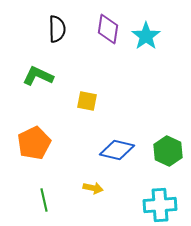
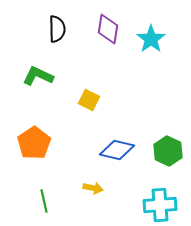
cyan star: moved 5 px right, 3 px down
yellow square: moved 2 px right, 1 px up; rotated 15 degrees clockwise
orange pentagon: rotated 8 degrees counterclockwise
green line: moved 1 px down
